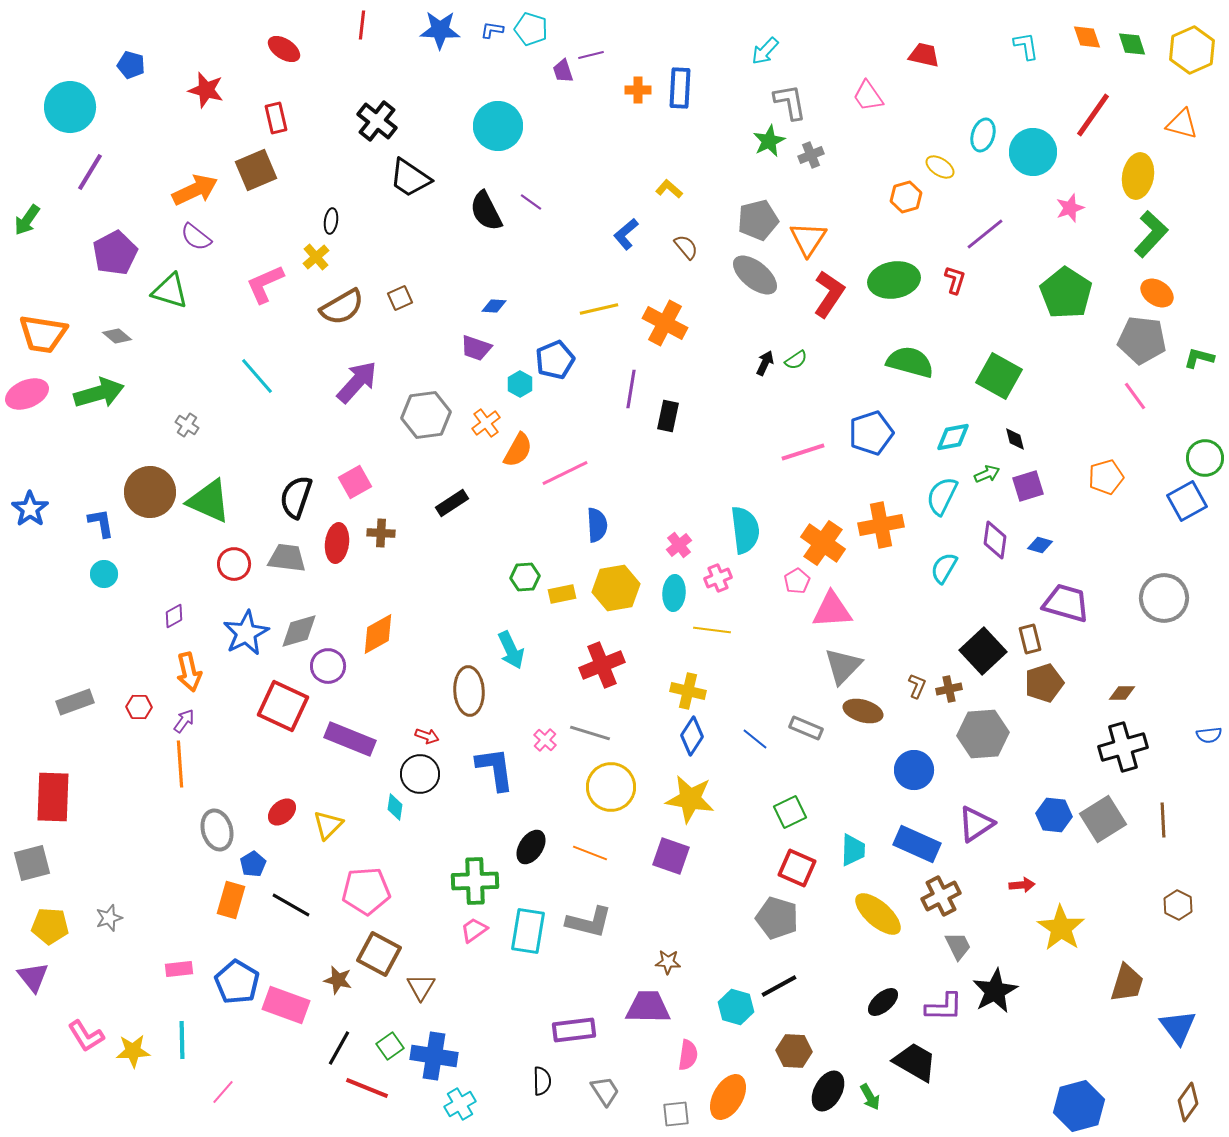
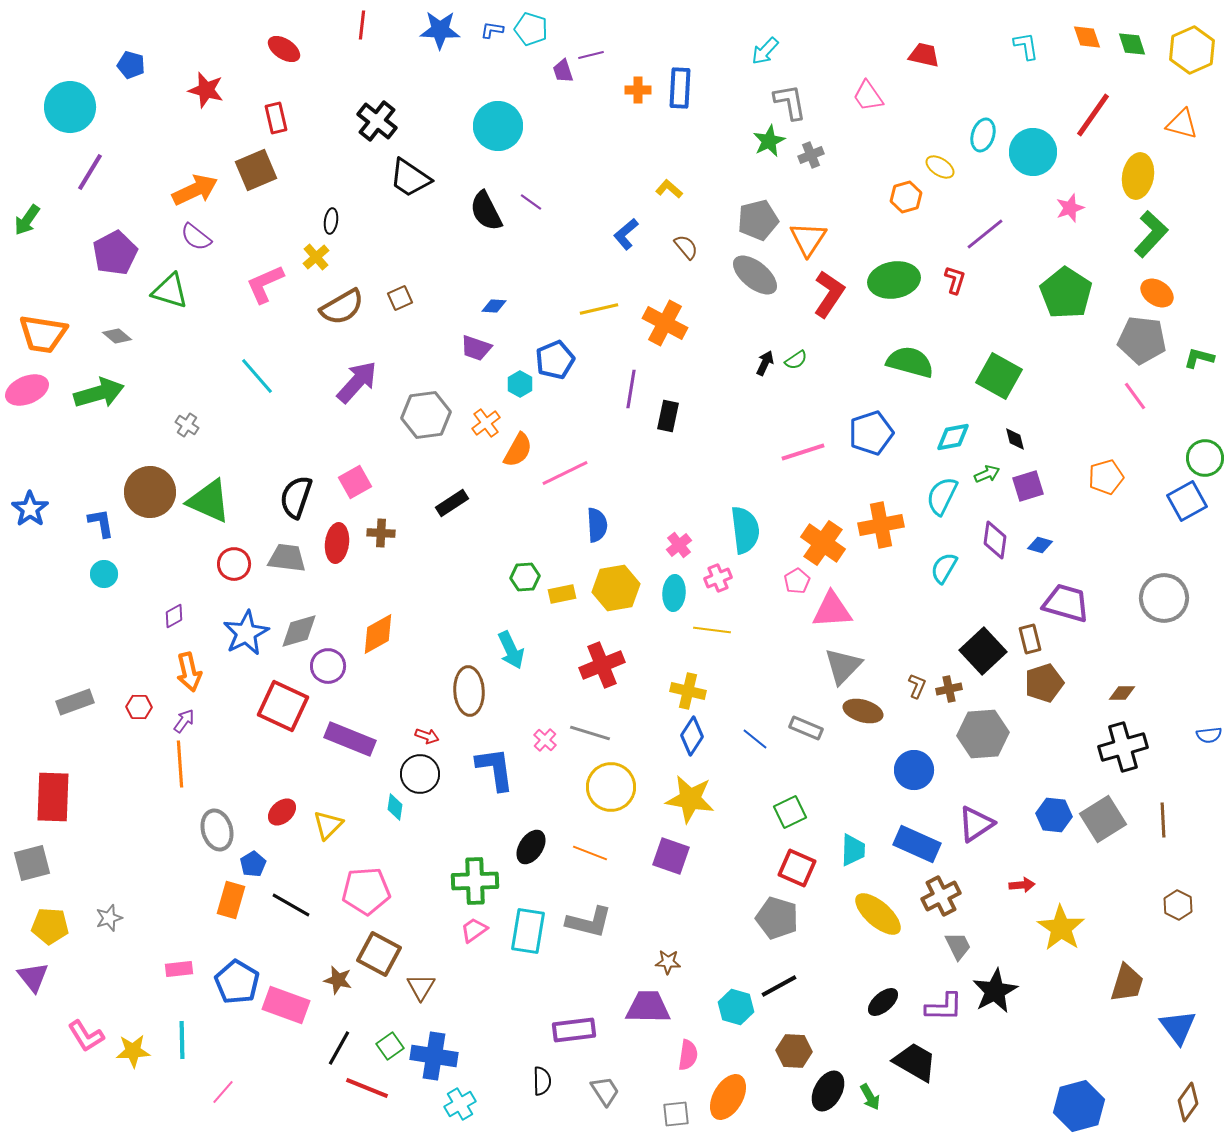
pink ellipse at (27, 394): moved 4 px up
